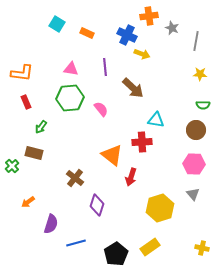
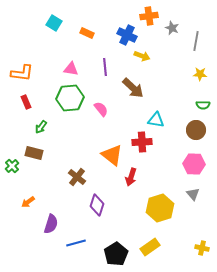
cyan square: moved 3 px left, 1 px up
yellow arrow: moved 2 px down
brown cross: moved 2 px right, 1 px up
